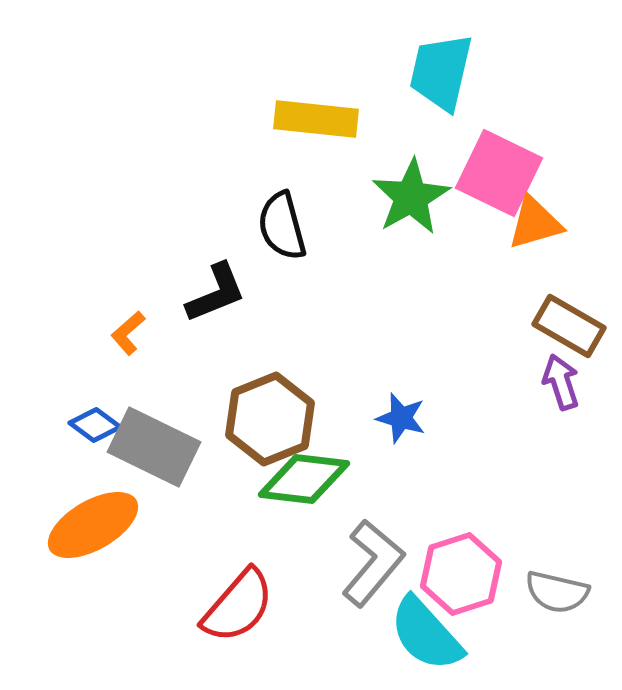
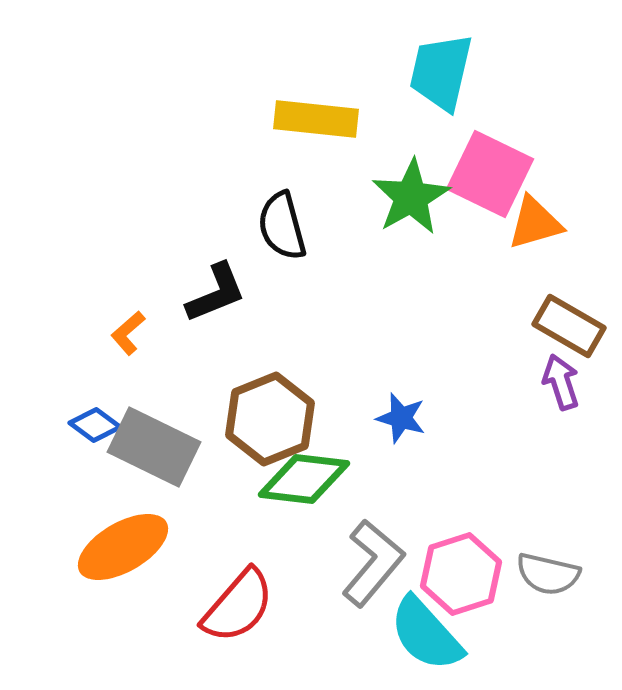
pink square: moved 9 px left, 1 px down
orange ellipse: moved 30 px right, 22 px down
gray semicircle: moved 9 px left, 18 px up
